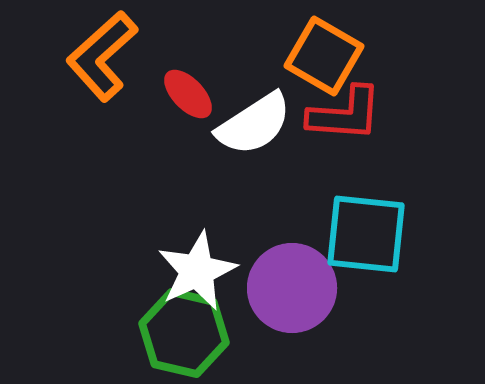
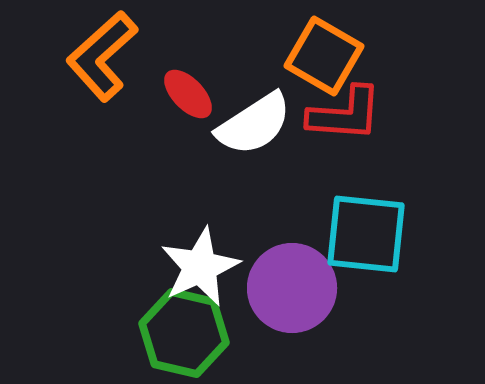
white star: moved 3 px right, 4 px up
